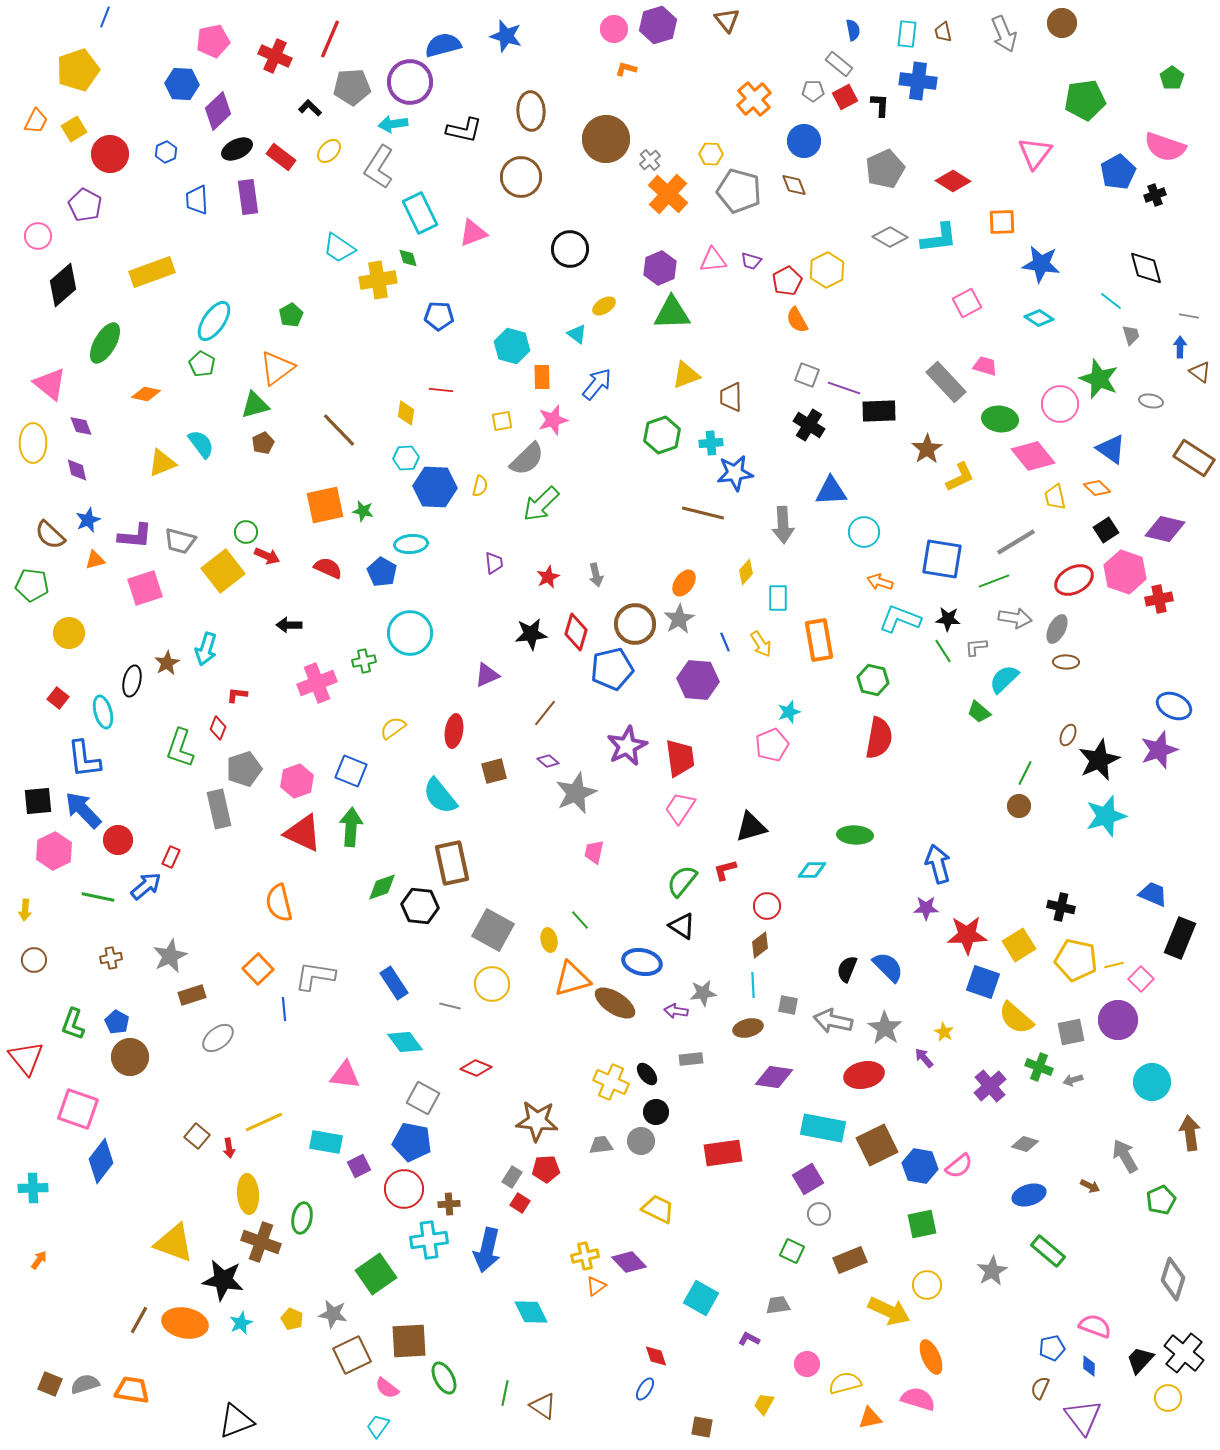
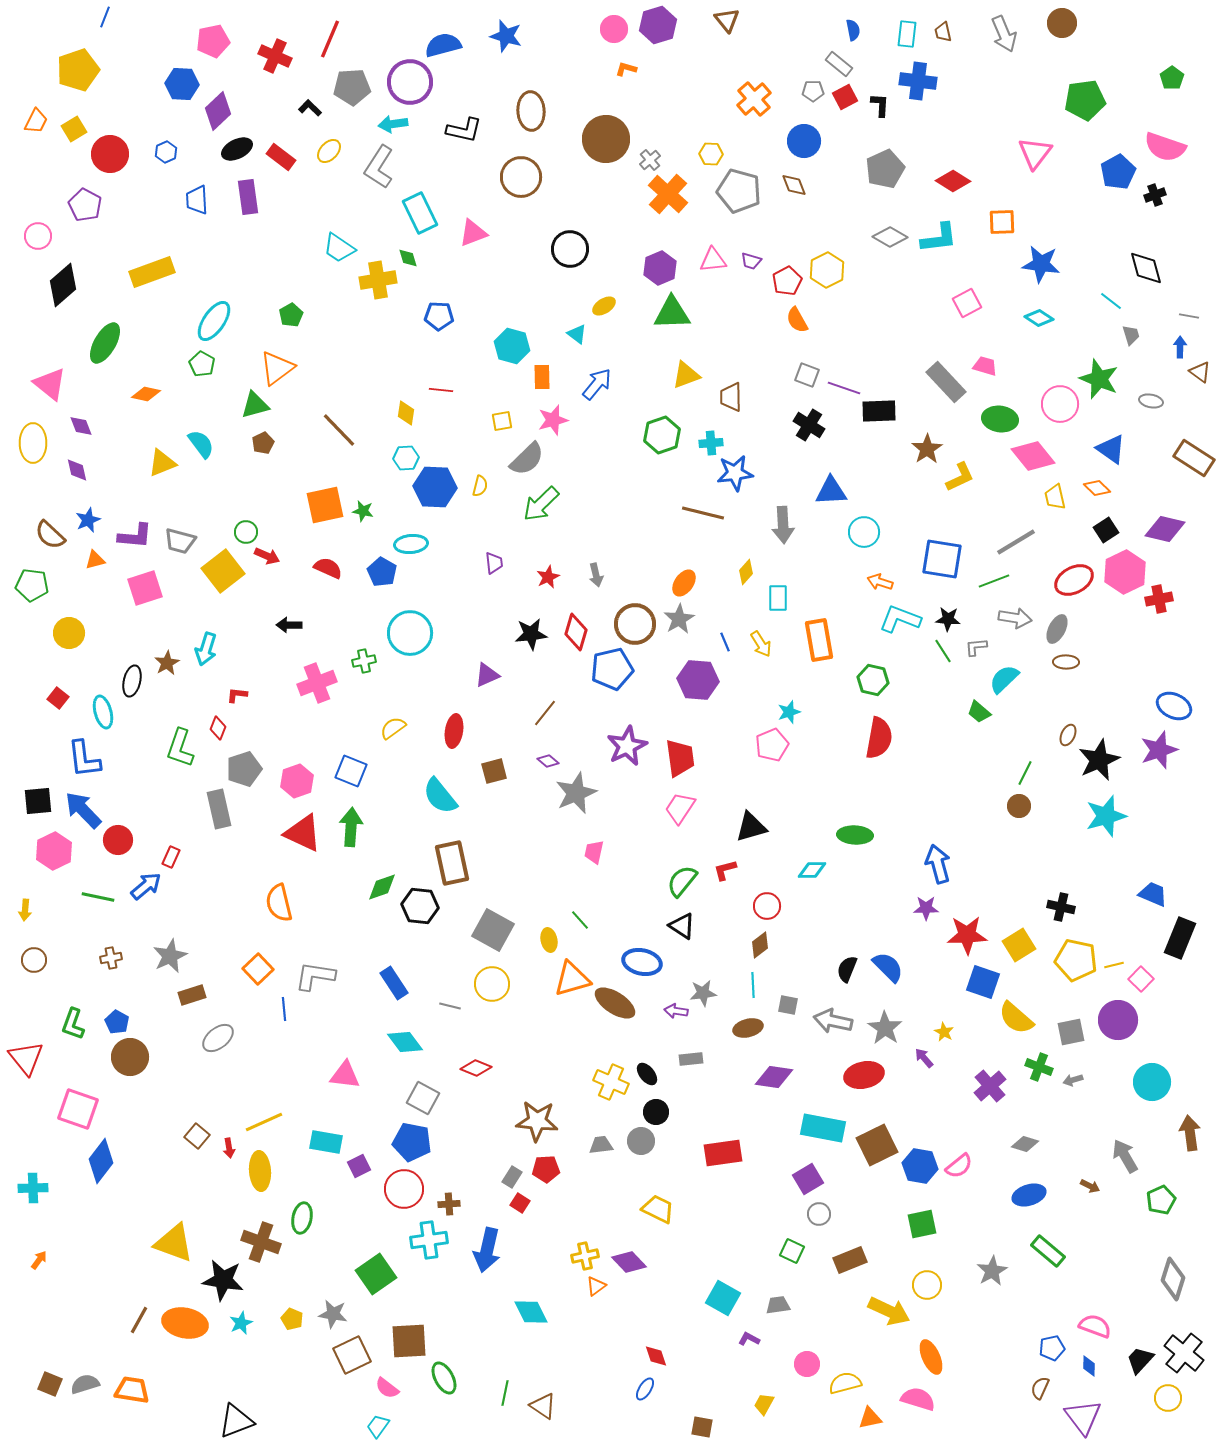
pink hexagon at (1125, 572): rotated 15 degrees clockwise
yellow ellipse at (248, 1194): moved 12 px right, 23 px up
cyan square at (701, 1298): moved 22 px right
